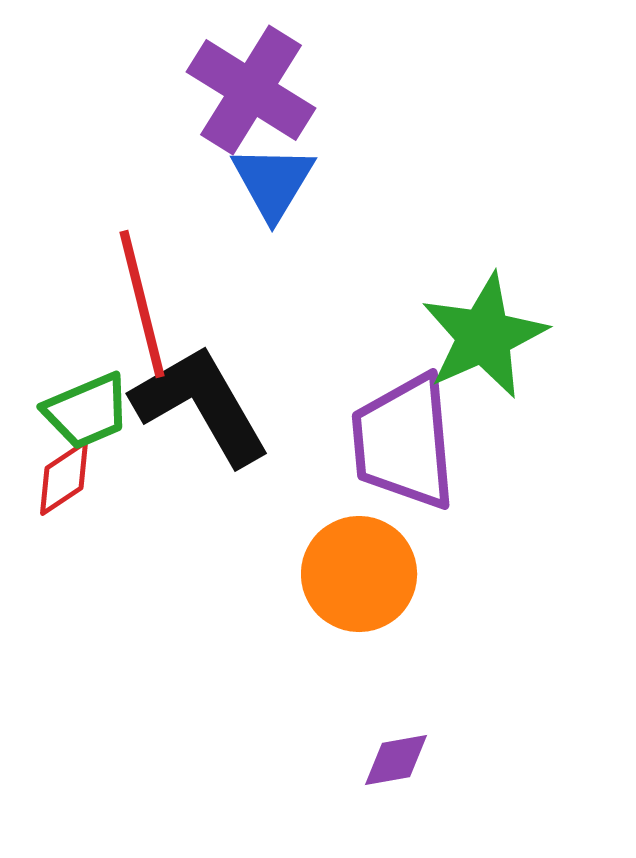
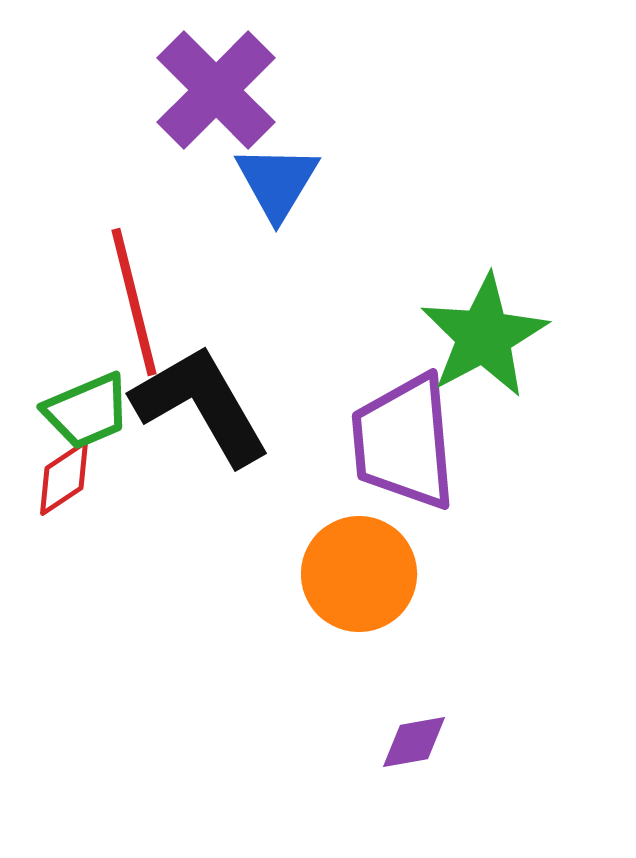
purple cross: moved 35 px left; rotated 13 degrees clockwise
blue triangle: moved 4 px right
red line: moved 8 px left, 2 px up
green star: rotated 4 degrees counterclockwise
purple diamond: moved 18 px right, 18 px up
